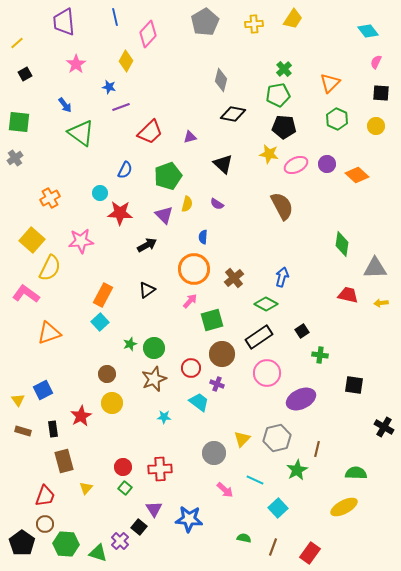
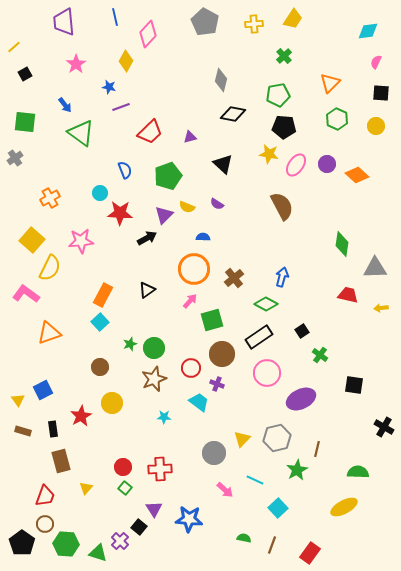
gray pentagon at (205, 22): rotated 12 degrees counterclockwise
cyan diamond at (368, 31): rotated 60 degrees counterclockwise
yellow line at (17, 43): moved 3 px left, 4 px down
green cross at (284, 69): moved 13 px up
green square at (19, 122): moved 6 px right
pink ellipse at (296, 165): rotated 30 degrees counterclockwise
blue semicircle at (125, 170): rotated 48 degrees counterclockwise
yellow semicircle at (187, 204): moved 3 px down; rotated 98 degrees clockwise
purple triangle at (164, 215): rotated 30 degrees clockwise
blue semicircle at (203, 237): rotated 88 degrees clockwise
black arrow at (147, 245): moved 7 px up
yellow arrow at (381, 303): moved 5 px down
green cross at (320, 355): rotated 28 degrees clockwise
brown circle at (107, 374): moved 7 px left, 7 px up
brown rectangle at (64, 461): moved 3 px left
green semicircle at (356, 473): moved 2 px right, 1 px up
brown line at (273, 547): moved 1 px left, 2 px up
